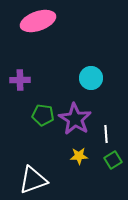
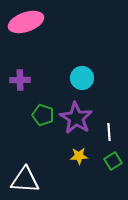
pink ellipse: moved 12 px left, 1 px down
cyan circle: moved 9 px left
green pentagon: rotated 10 degrees clockwise
purple star: moved 1 px right, 1 px up
white line: moved 3 px right, 2 px up
green square: moved 1 px down
white triangle: moved 8 px left; rotated 24 degrees clockwise
